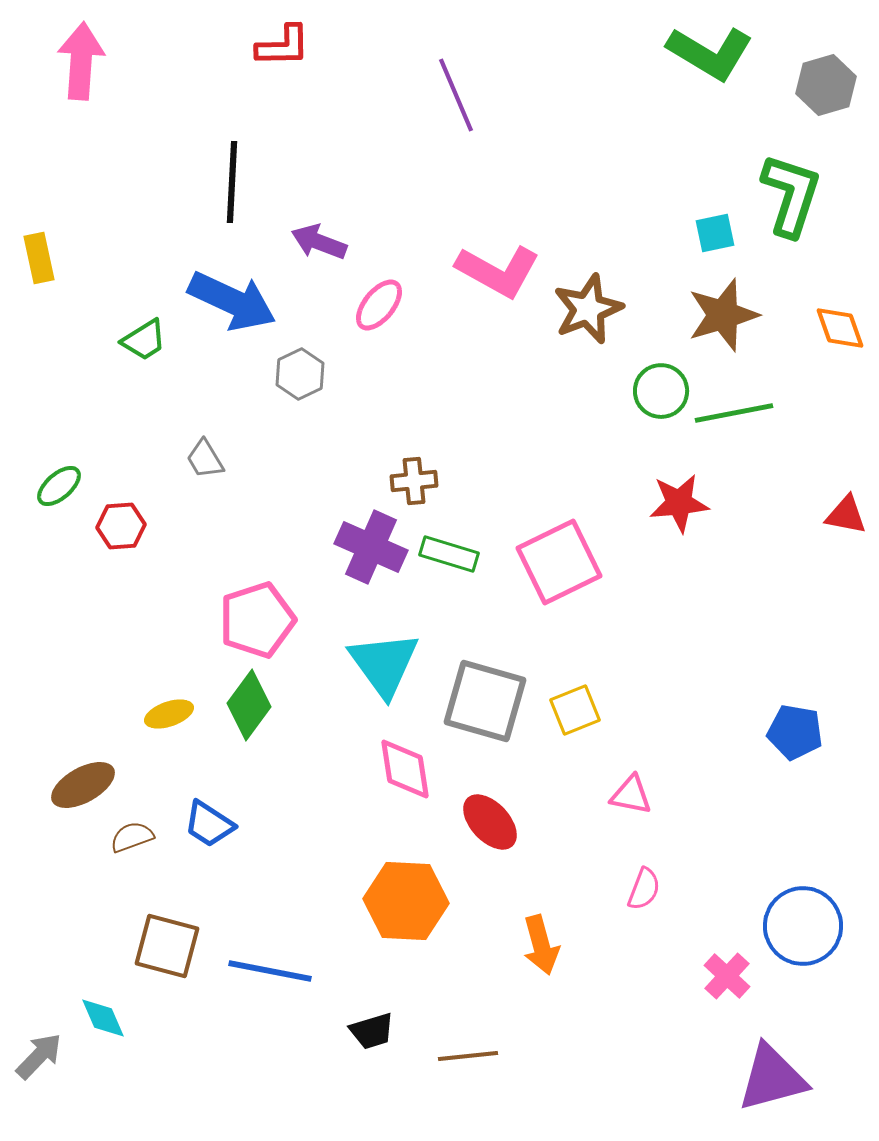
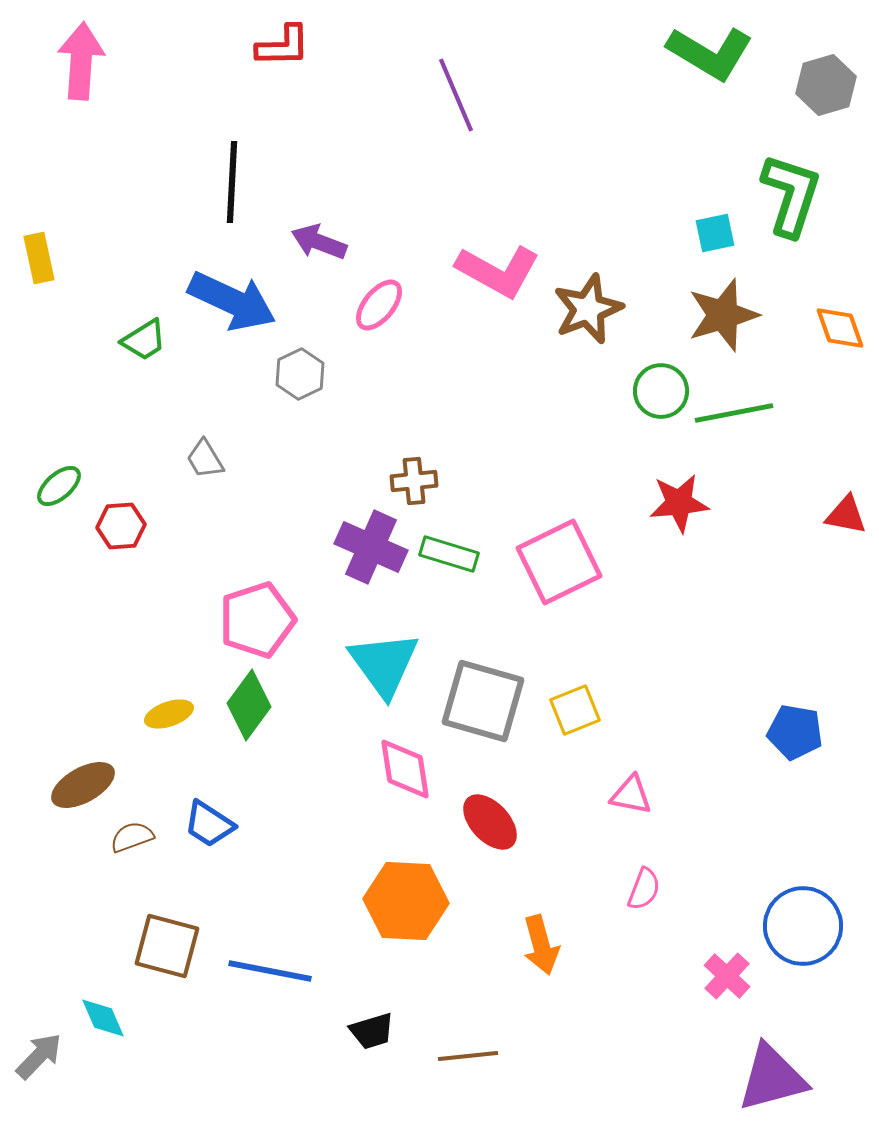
gray square at (485, 701): moved 2 px left
